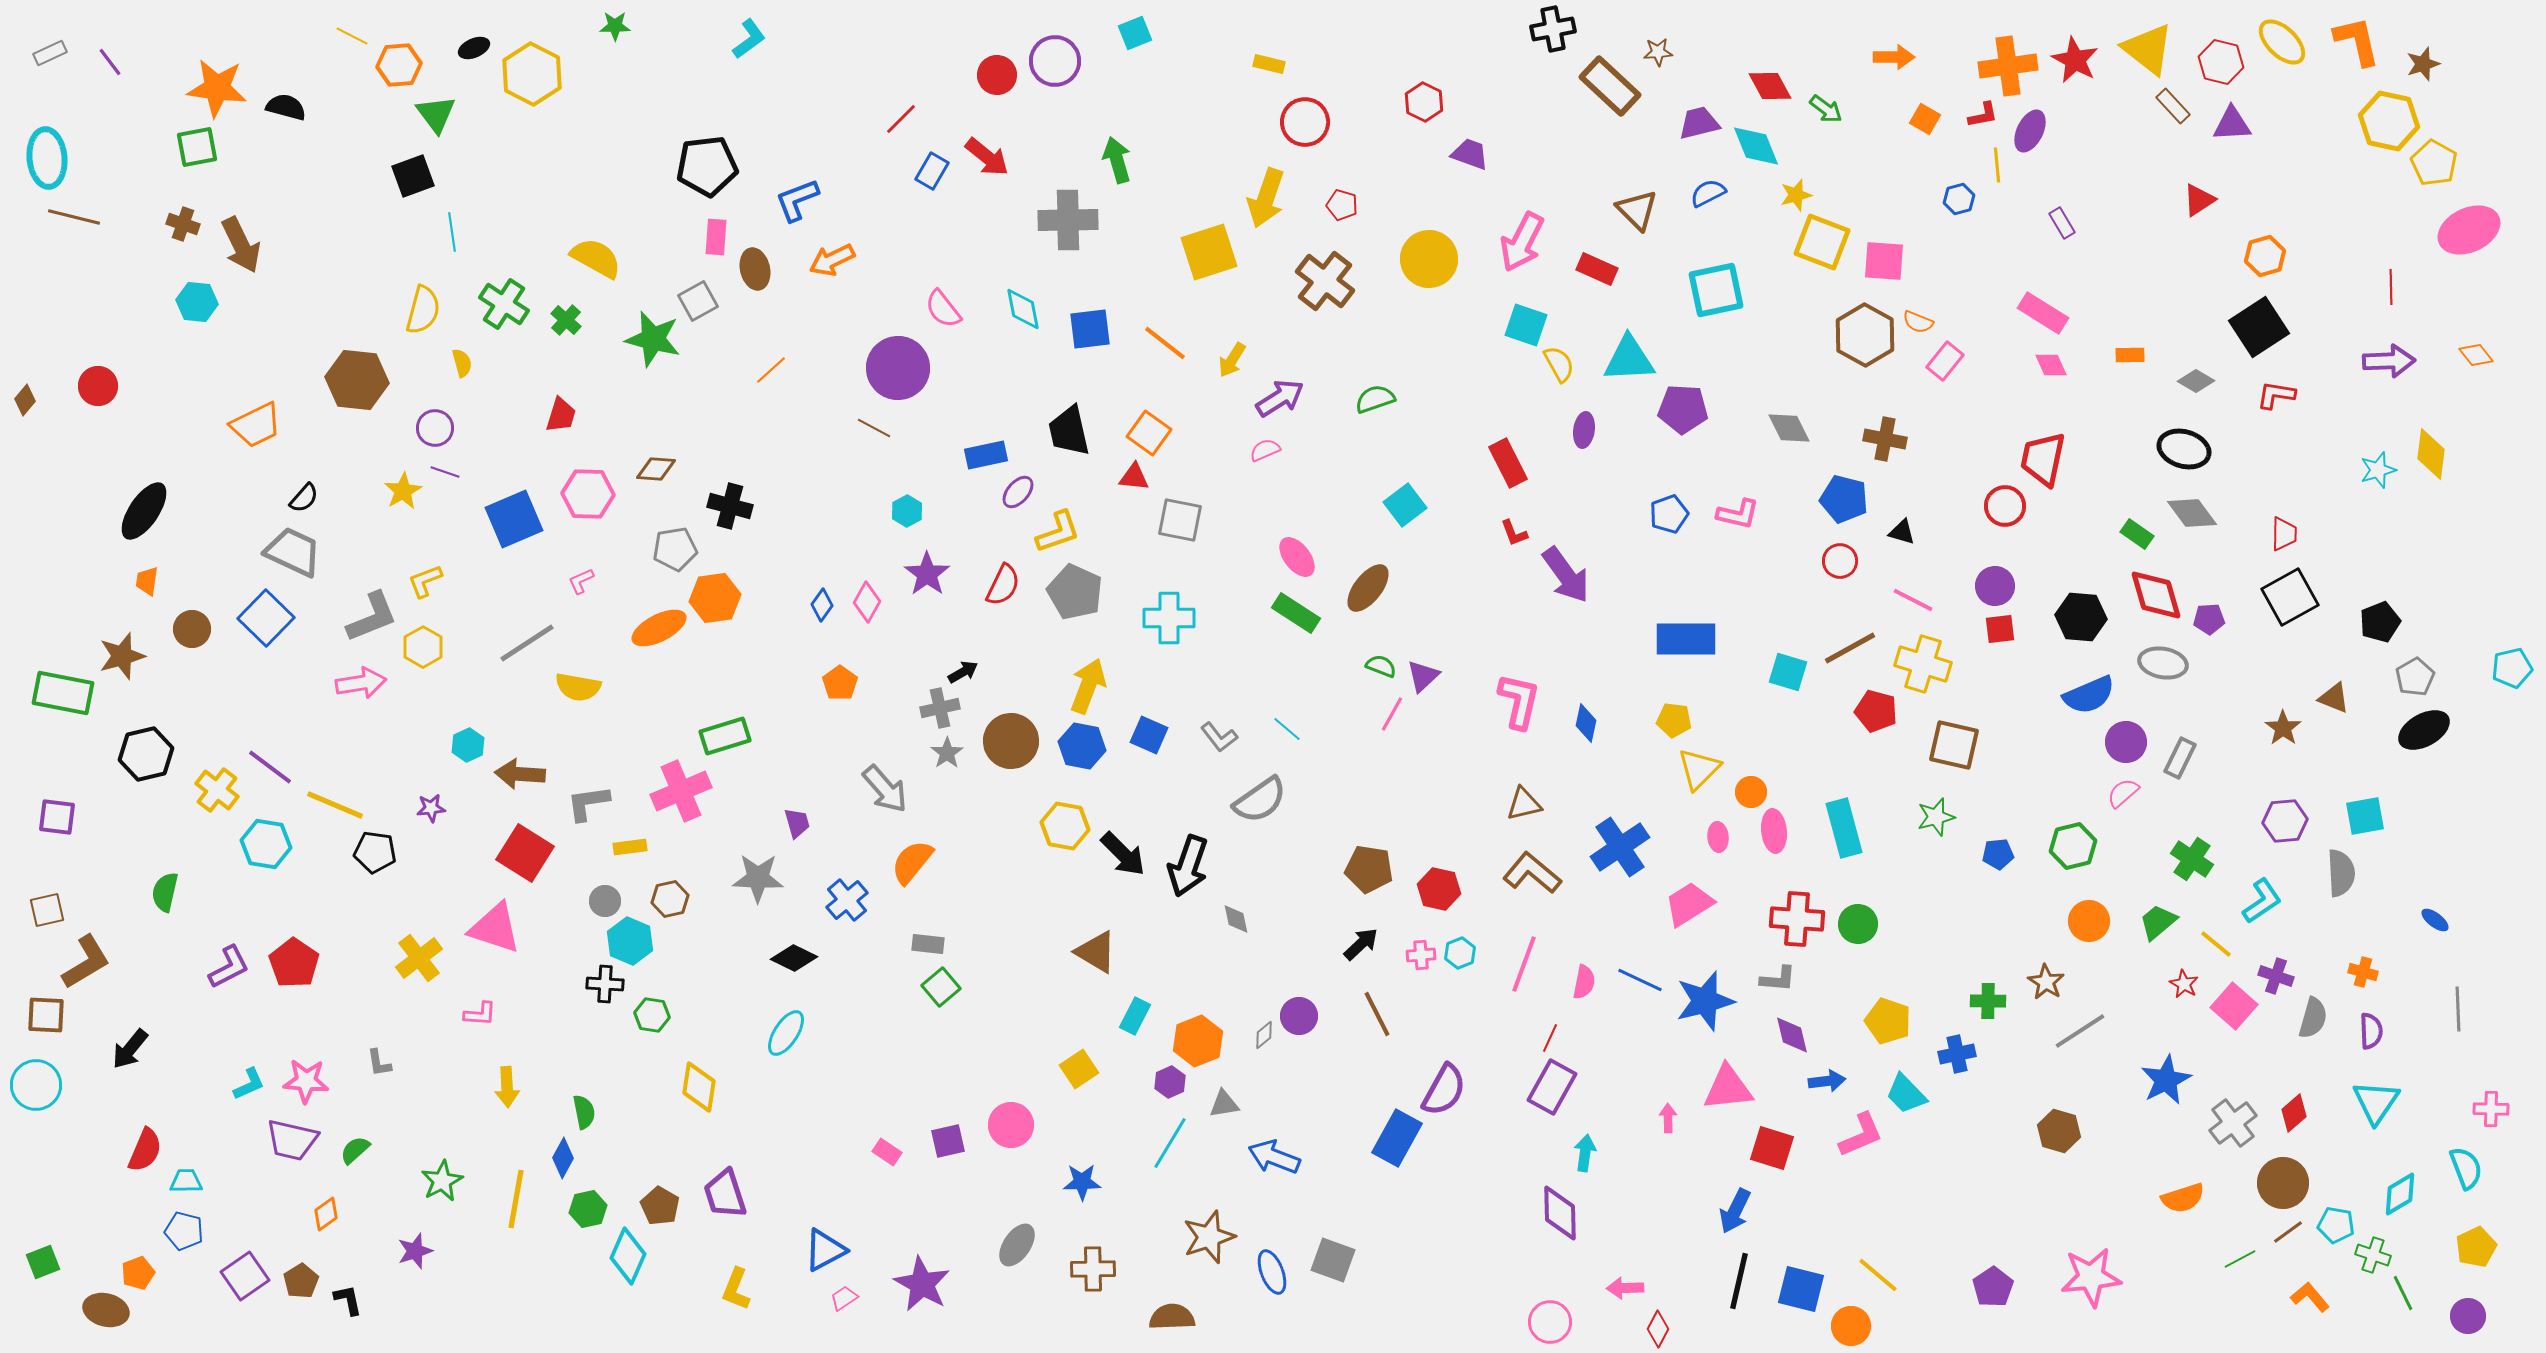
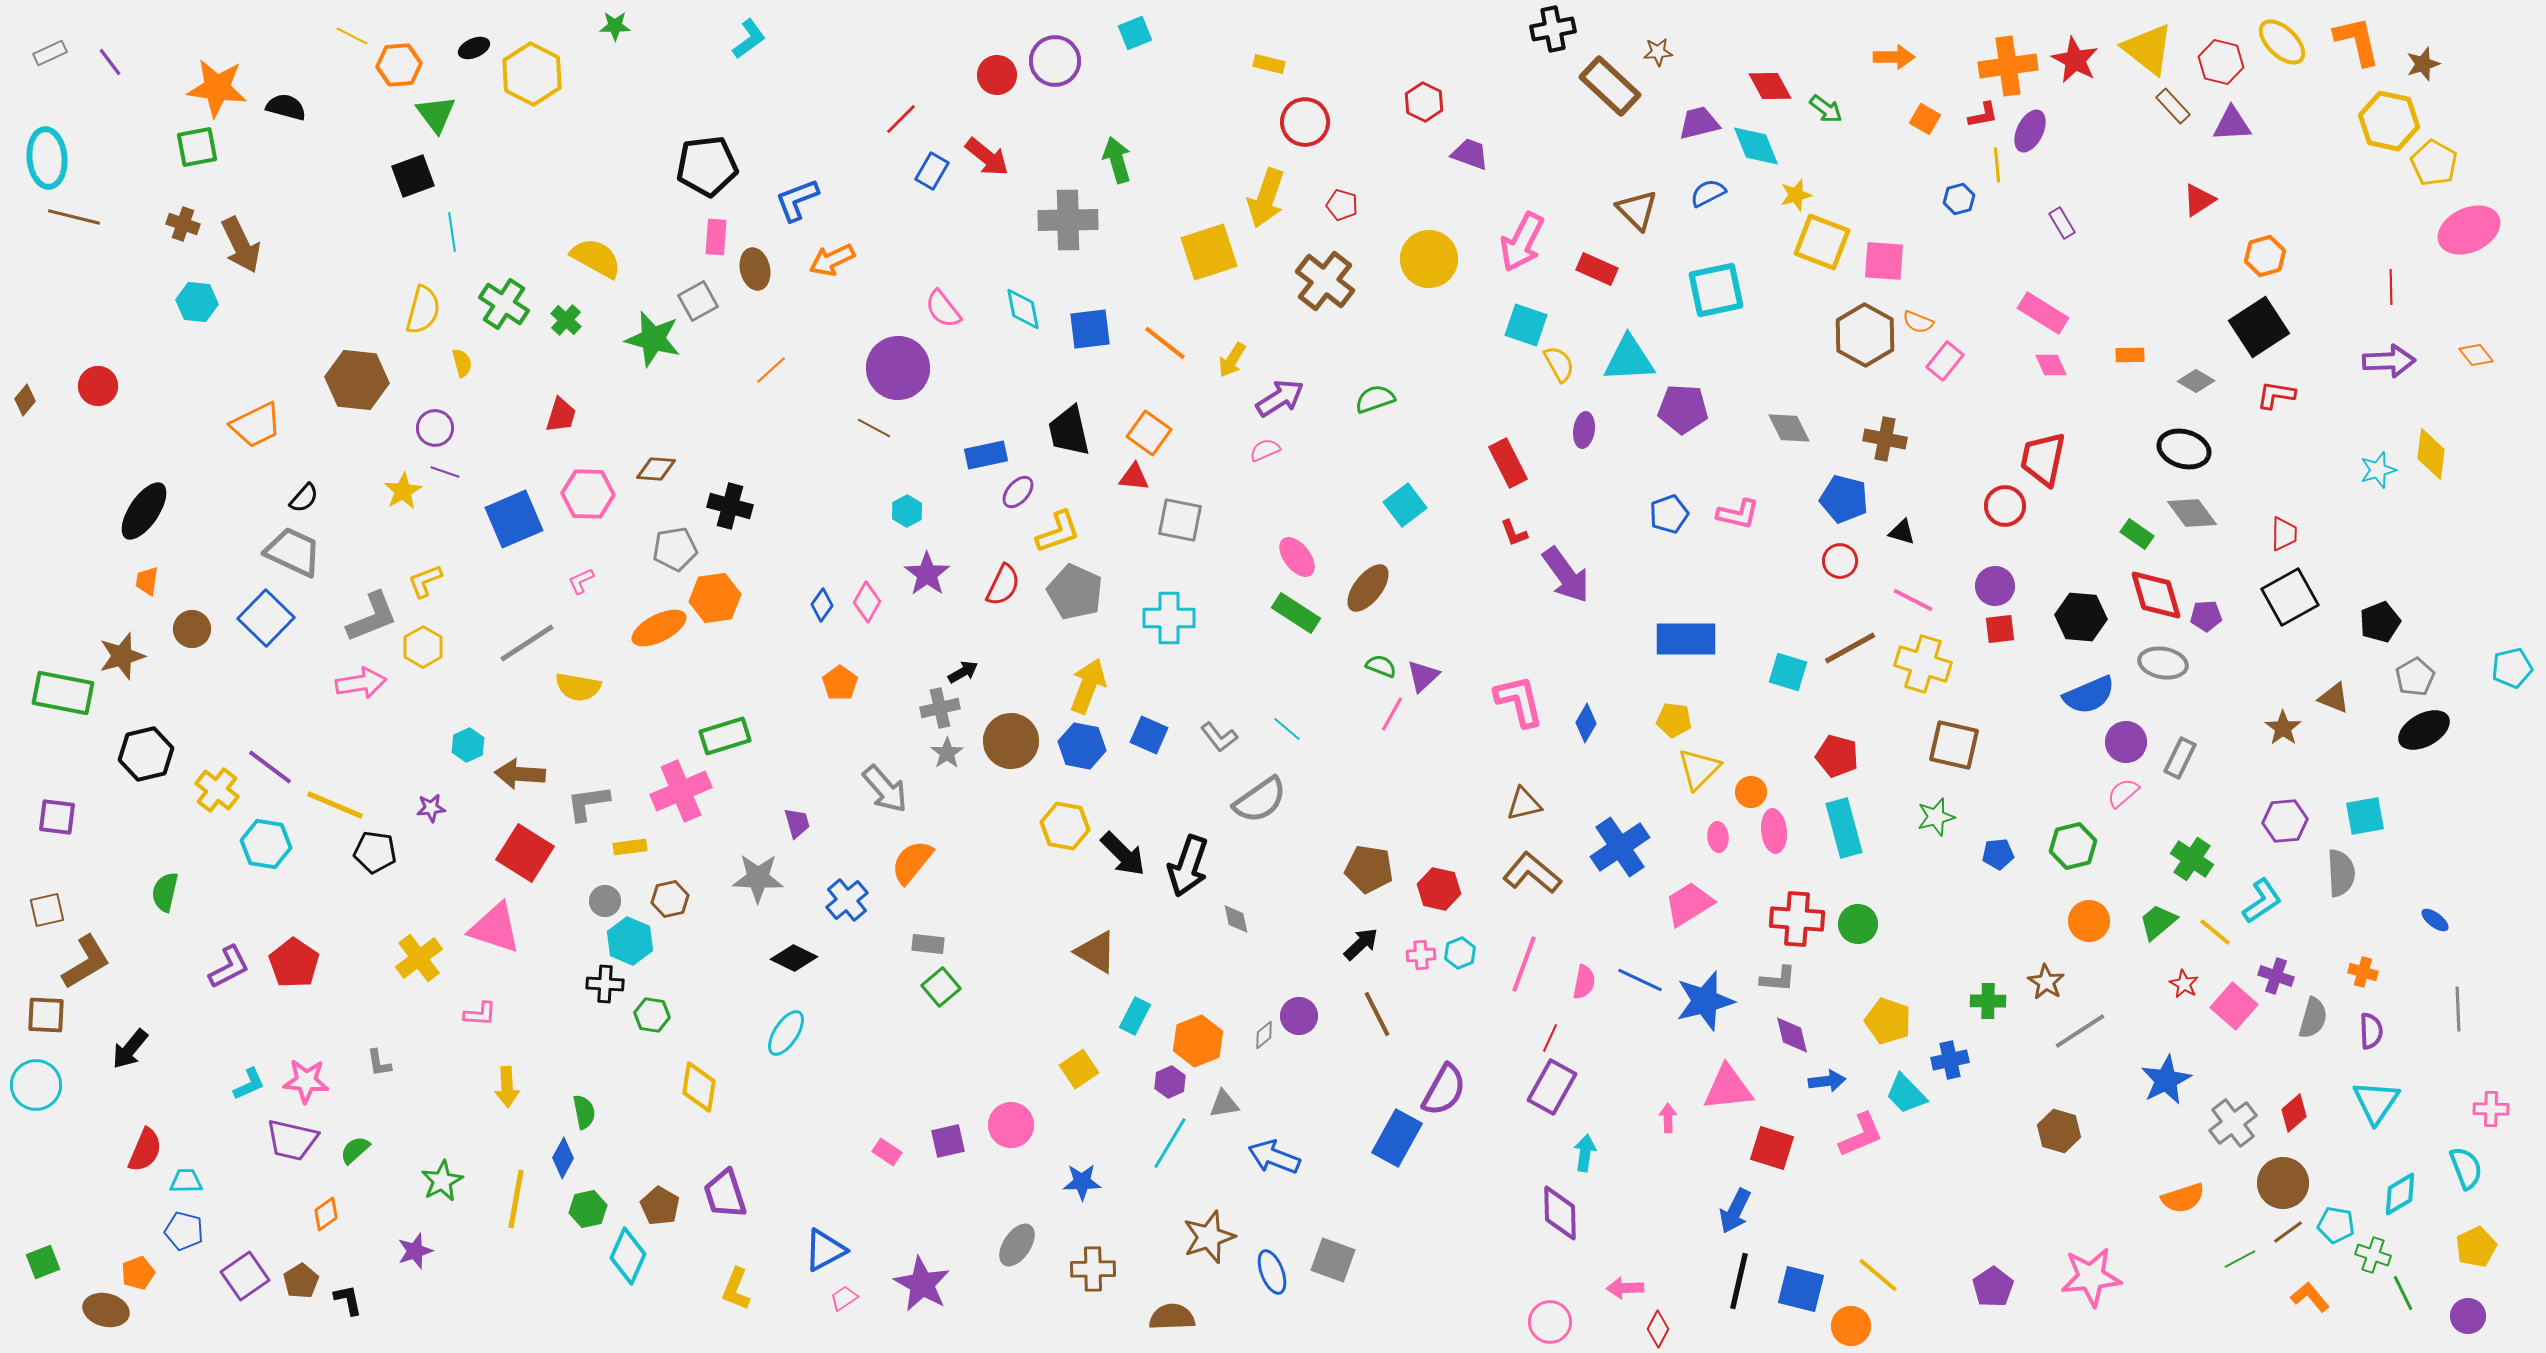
purple pentagon at (2209, 619): moved 3 px left, 3 px up
pink L-shape at (1519, 701): rotated 26 degrees counterclockwise
red pentagon at (1876, 711): moved 39 px left, 45 px down
blue diamond at (1586, 723): rotated 18 degrees clockwise
yellow line at (2216, 944): moved 1 px left, 12 px up
blue cross at (1957, 1054): moved 7 px left, 6 px down
